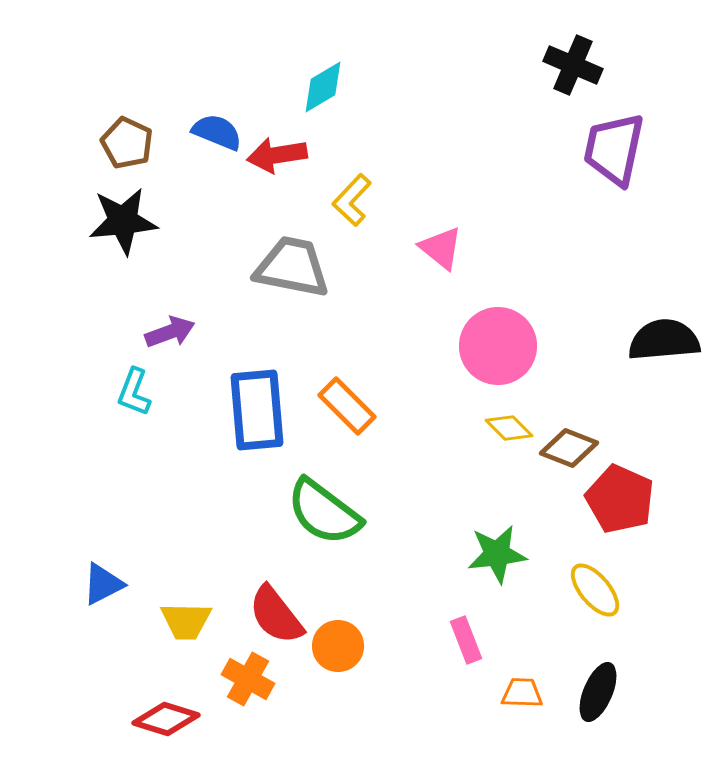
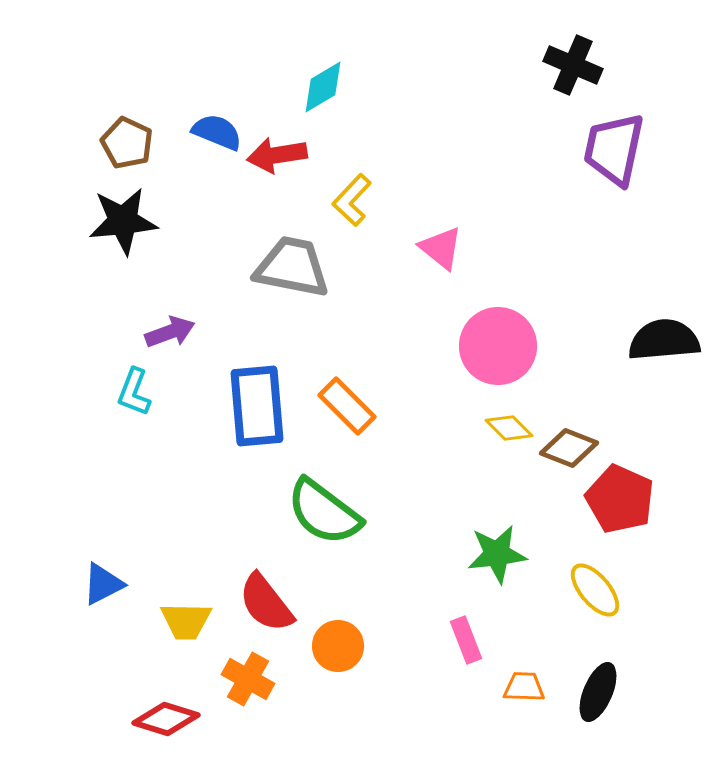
blue rectangle: moved 4 px up
red semicircle: moved 10 px left, 12 px up
orange trapezoid: moved 2 px right, 6 px up
